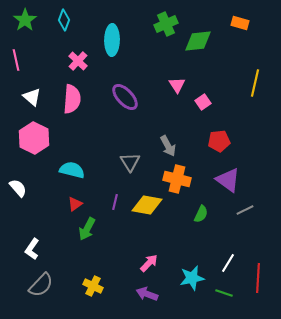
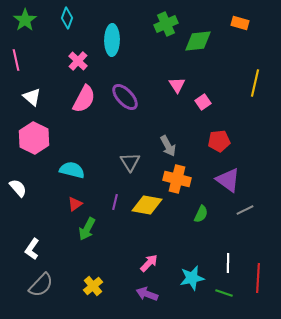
cyan diamond: moved 3 px right, 2 px up
pink semicircle: moved 12 px right; rotated 24 degrees clockwise
white line: rotated 30 degrees counterclockwise
yellow cross: rotated 24 degrees clockwise
